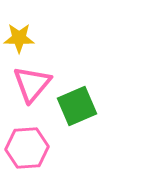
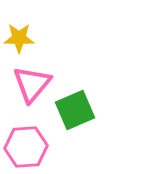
green square: moved 2 px left, 4 px down
pink hexagon: moved 1 px left, 1 px up
